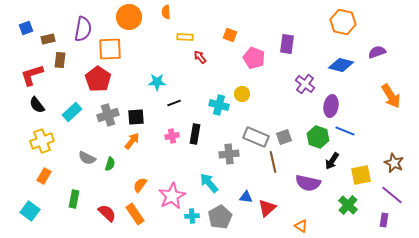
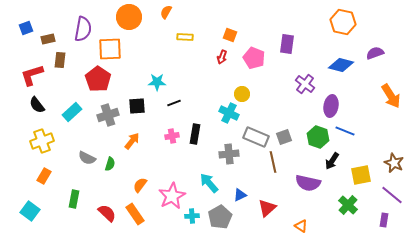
orange semicircle at (166, 12): rotated 32 degrees clockwise
purple semicircle at (377, 52): moved 2 px left, 1 px down
red arrow at (200, 57): moved 22 px right; rotated 120 degrees counterclockwise
cyan cross at (219, 105): moved 10 px right, 8 px down; rotated 12 degrees clockwise
black square at (136, 117): moved 1 px right, 11 px up
blue triangle at (246, 197): moved 6 px left, 2 px up; rotated 32 degrees counterclockwise
